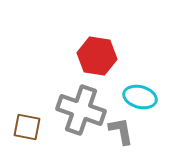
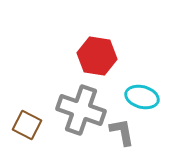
cyan ellipse: moved 2 px right
brown square: moved 2 px up; rotated 16 degrees clockwise
gray L-shape: moved 1 px right, 1 px down
